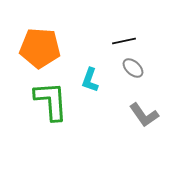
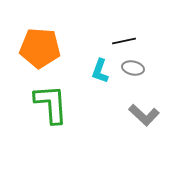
gray ellipse: rotated 30 degrees counterclockwise
cyan L-shape: moved 10 px right, 9 px up
green L-shape: moved 3 px down
gray L-shape: rotated 12 degrees counterclockwise
